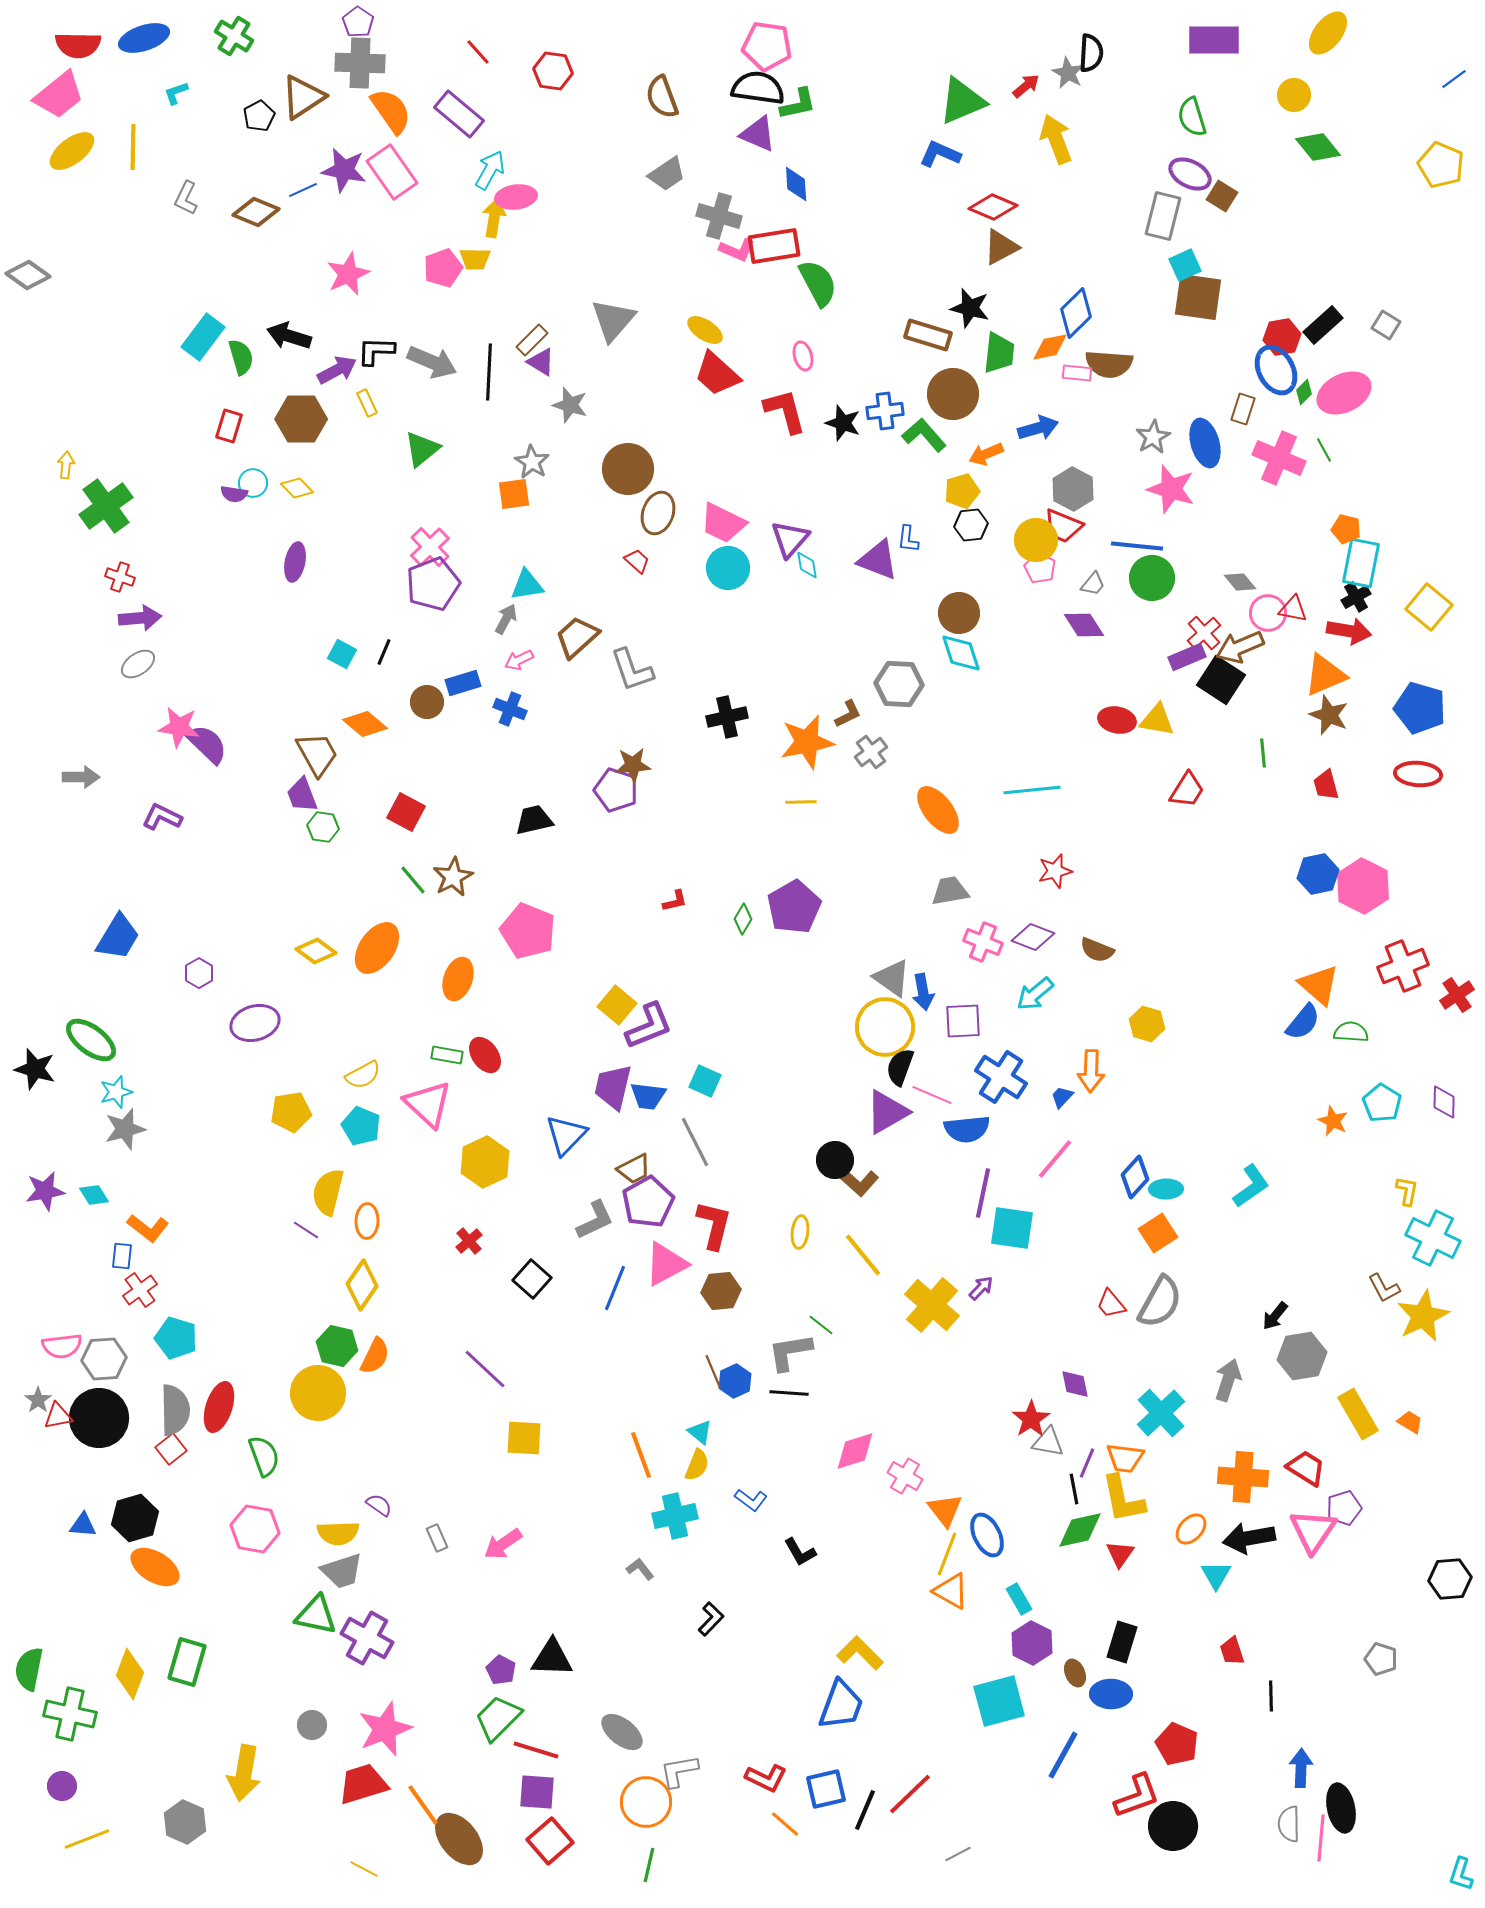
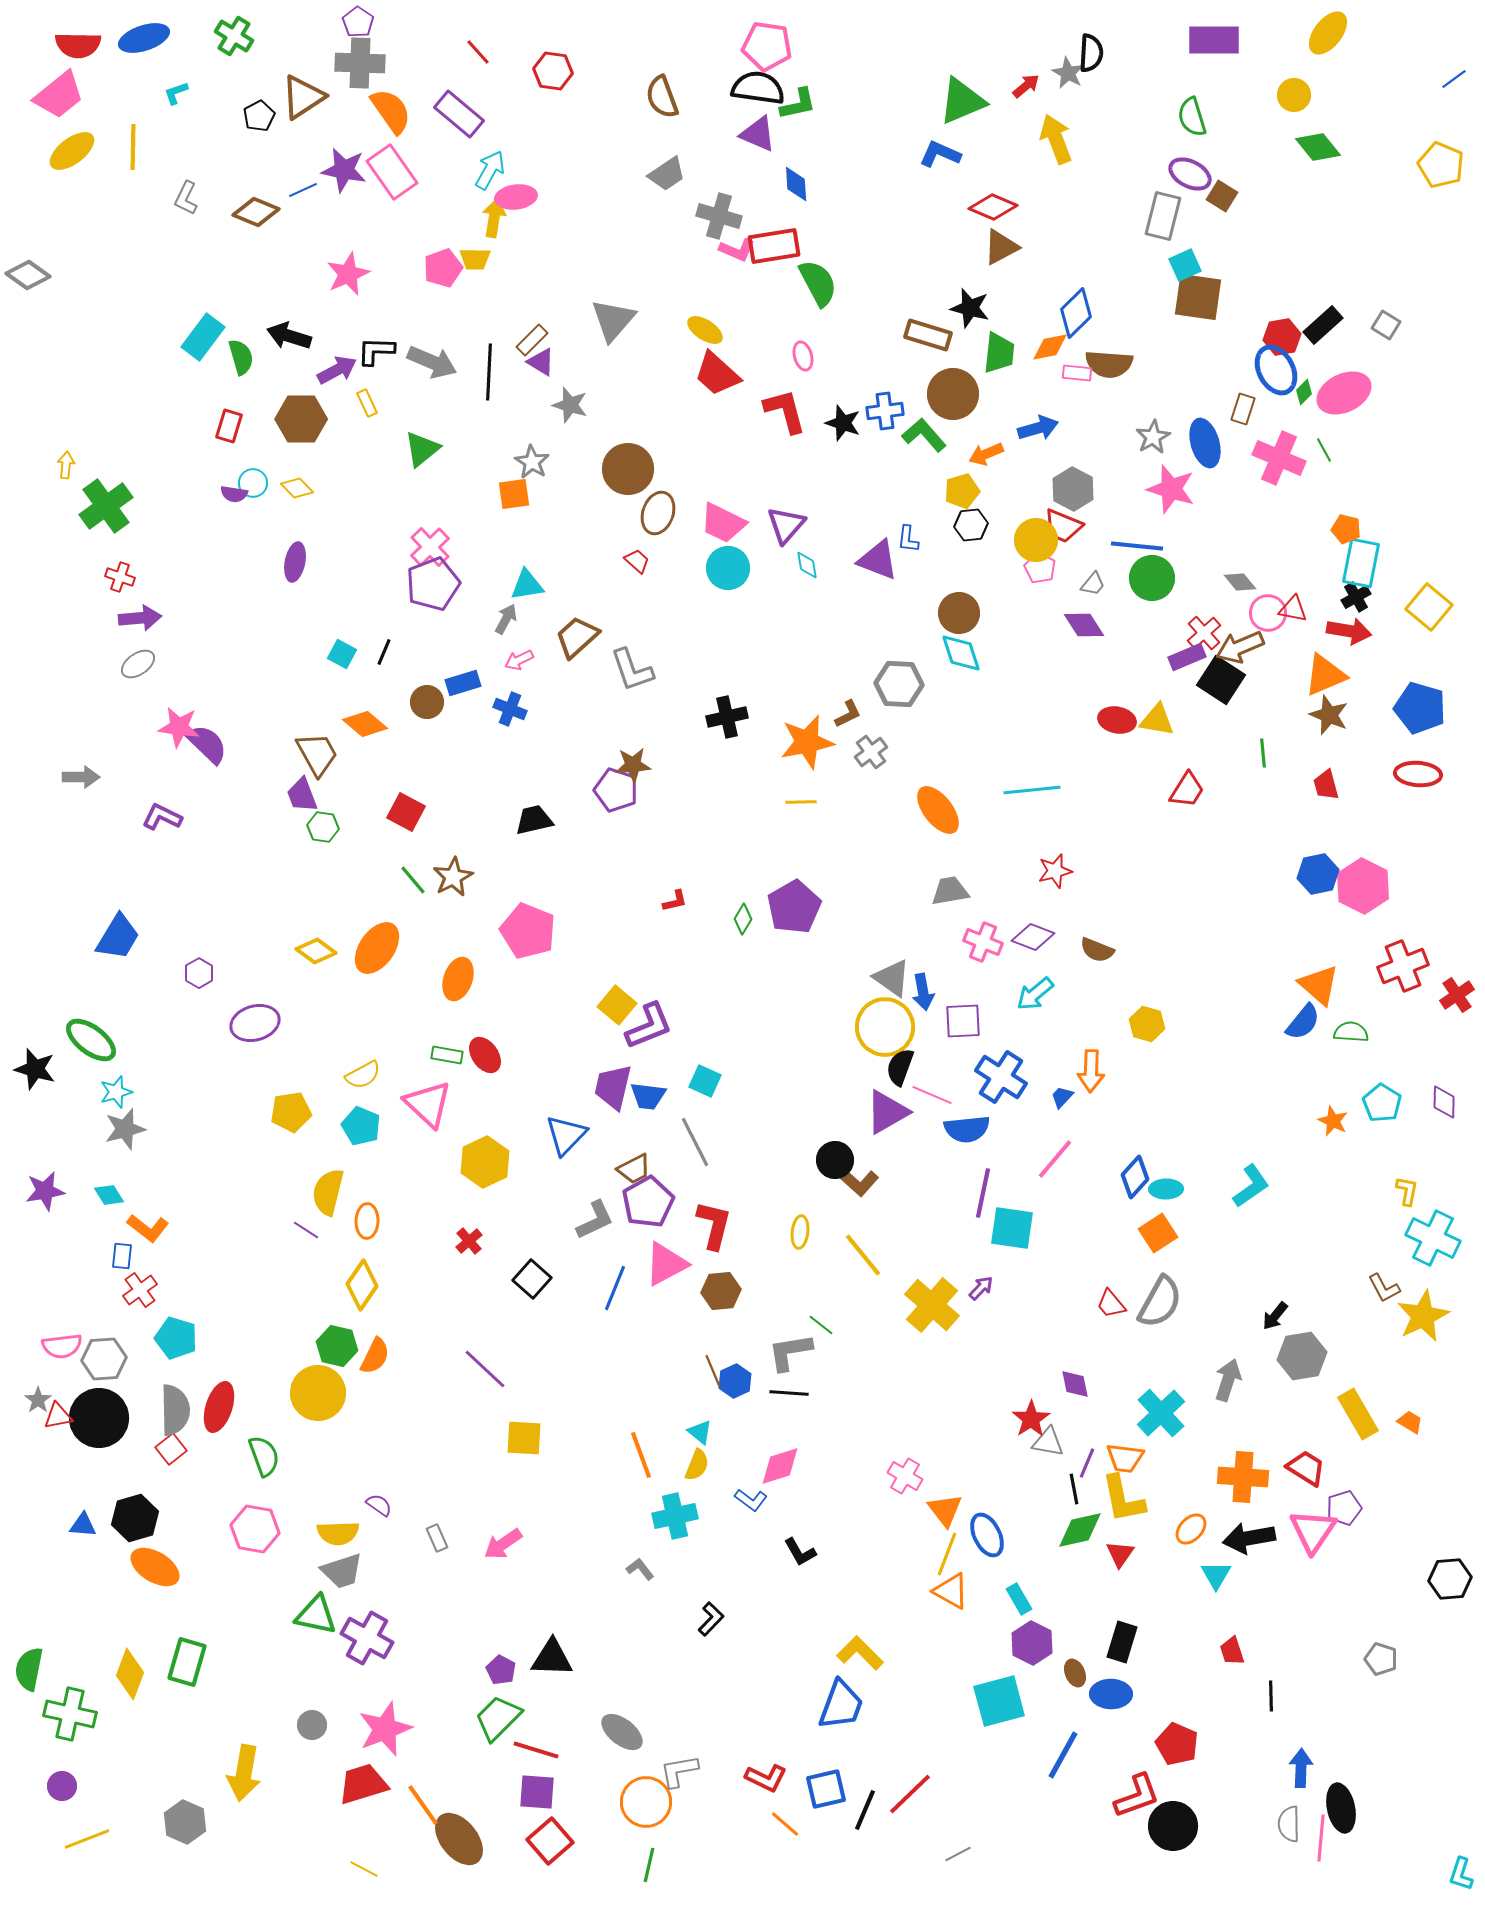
purple triangle at (790, 539): moved 4 px left, 14 px up
cyan diamond at (94, 1195): moved 15 px right
pink diamond at (855, 1451): moved 75 px left, 15 px down
